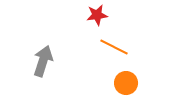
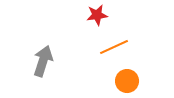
orange line: rotated 52 degrees counterclockwise
orange circle: moved 1 px right, 2 px up
